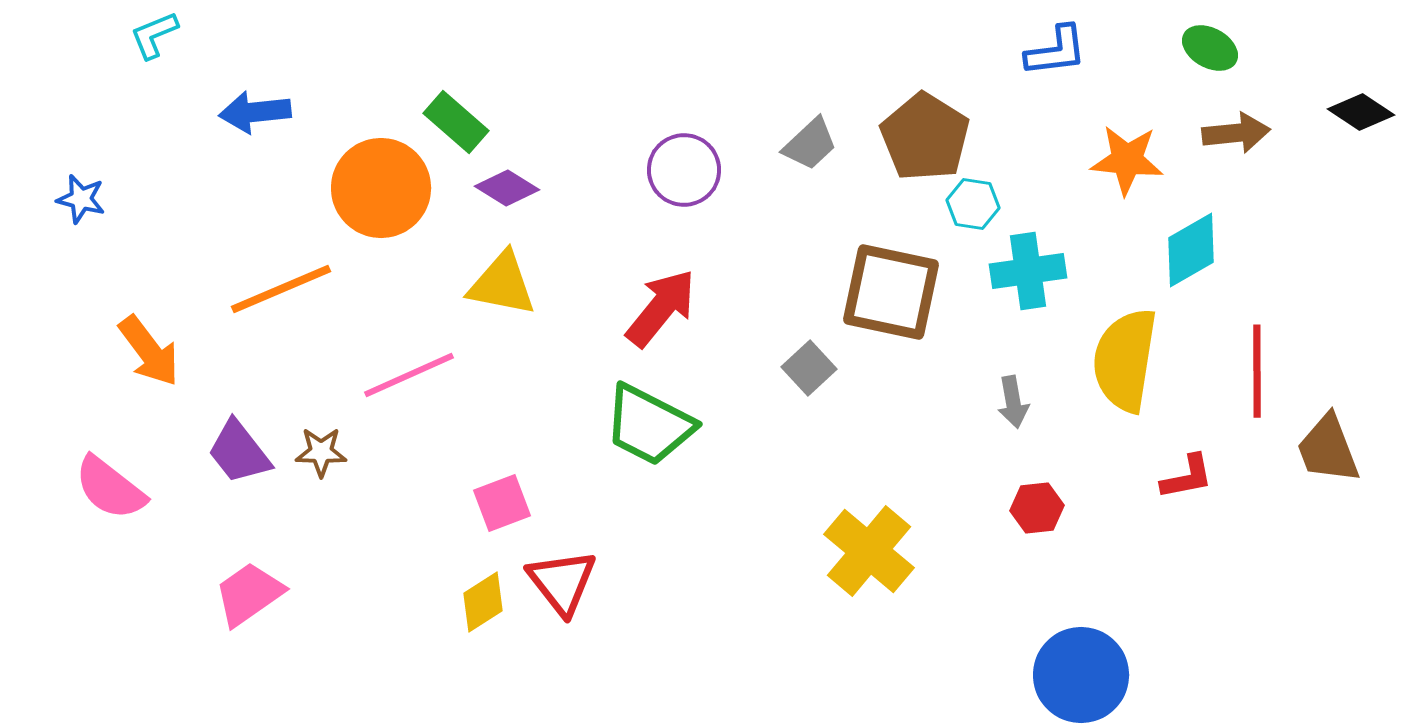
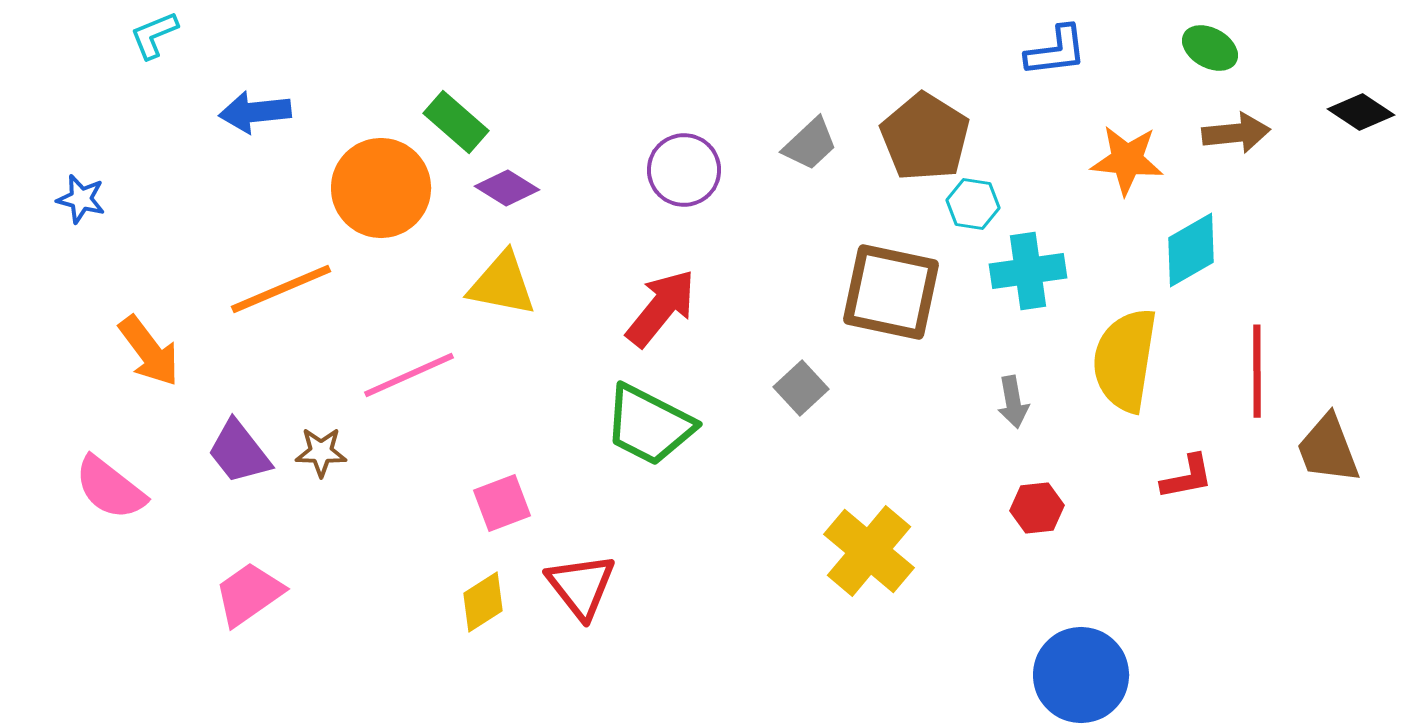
gray square: moved 8 px left, 20 px down
red triangle: moved 19 px right, 4 px down
